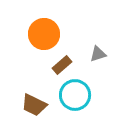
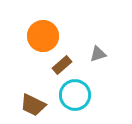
orange circle: moved 1 px left, 2 px down
brown trapezoid: moved 1 px left
